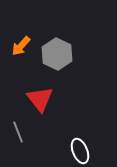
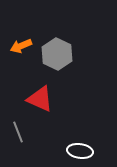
orange arrow: rotated 25 degrees clockwise
red triangle: rotated 28 degrees counterclockwise
white ellipse: rotated 60 degrees counterclockwise
